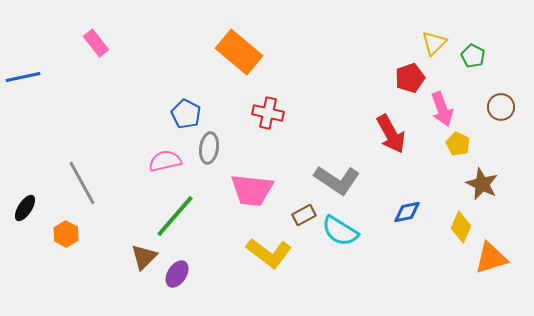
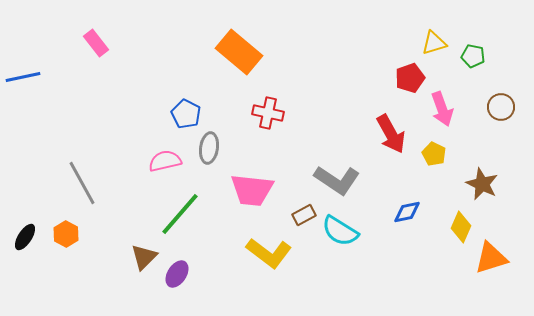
yellow triangle: rotated 28 degrees clockwise
green pentagon: rotated 15 degrees counterclockwise
yellow pentagon: moved 24 px left, 10 px down
black ellipse: moved 29 px down
green line: moved 5 px right, 2 px up
